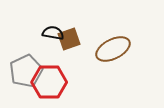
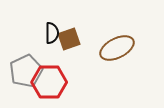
black semicircle: moved 1 px left; rotated 80 degrees clockwise
brown ellipse: moved 4 px right, 1 px up
